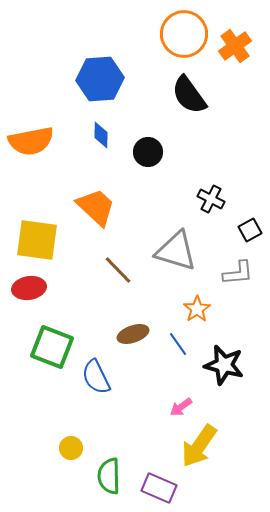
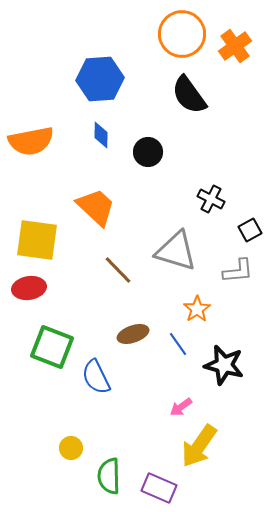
orange circle: moved 2 px left
gray L-shape: moved 2 px up
